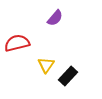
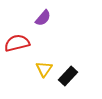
purple semicircle: moved 12 px left
yellow triangle: moved 2 px left, 4 px down
